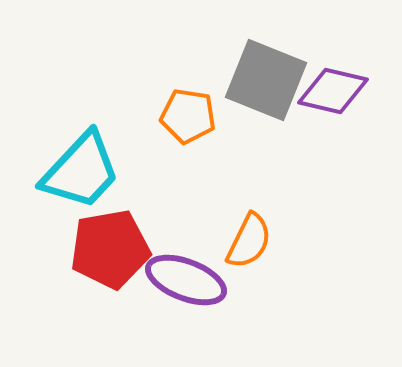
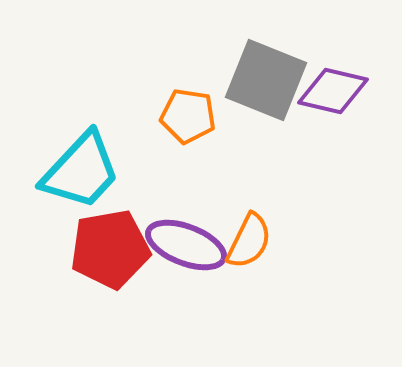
purple ellipse: moved 35 px up
